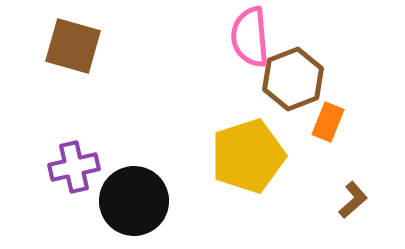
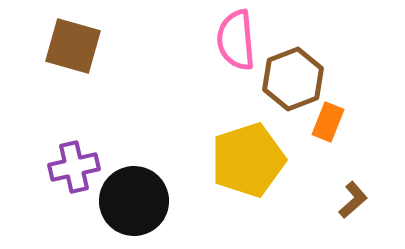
pink semicircle: moved 14 px left, 3 px down
yellow pentagon: moved 4 px down
